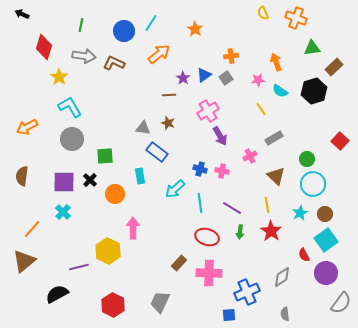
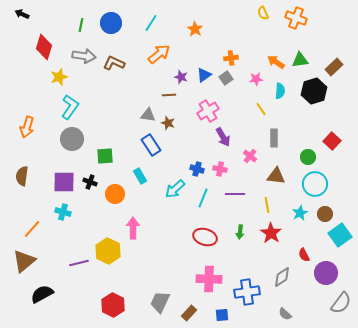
blue circle at (124, 31): moved 13 px left, 8 px up
green triangle at (312, 48): moved 12 px left, 12 px down
orange cross at (231, 56): moved 2 px down
orange arrow at (276, 62): rotated 36 degrees counterclockwise
yellow star at (59, 77): rotated 18 degrees clockwise
purple star at (183, 78): moved 2 px left, 1 px up; rotated 16 degrees counterclockwise
pink star at (258, 80): moved 2 px left, 1 px up
cyan semicircle at (280, 91): rotated 119 degrees counterclockwise
cyan L-shape at (70, 107): rotated 65 degrees clockwise
orange arrow at (27, 127): rotated 45 degrees counterclockwise
gray triangle at (143, 128): moved 5 px right, 13 px up
purple arrow at (220, 136): moved 3 px right, 1 px down
gray rectangle at (274, 138): rotated 60 degrees counterclockwise
red square at (340, 141): moved 8 px left
blue rectangle at (157, 152): moved 6 px left, 7 px up; rotated 20 degrees clockwise
pink cross at (250, 156): rotated 24 degrees counterclockwise
green circle at (307, 159): moved 1 px right, 2 px up
blue cross at (200, 169): moved 3 px left
pink cross at (222, 171): moved 2 px left, 2 px up
cyan rectangle at (140, 176): rotated 21 degrees counterclockwise
brown triangle at (276, 176): rotated 36 degrees counterclockwise
black cross at (90, 180): moved 2 px down; rotated 24 degrees counterclockwise
cyan circle at (313, 184): moved 2 px right
cyan line at (200, 203): moved 3 px right, 5 px up; rotated 30 degrees clockwise
purple line at (232, 208): moved 3 px right, 14 px up; rotated 30 degrees counterclockwise
cyan cross at (63, 212): rotated 28 degrees counterclockwise
red star at (271, 231): moved 2 px down
red ellipse at (207, 237): moved 2 px left
cyan square at (326, 240): moved 14 px right, 5 px up
brown rectangle at (179, 263): moved 10 px right, 50 px down
purple line at (79, 267): moved 4 px up
pink cross at (209, 273): moved 6 px down
blue cross at (247, 292): rotated 15 degrees clockwise
black semicircle at (57, 294): moved 15 px left
gray semicircle at (285, 314): rotated 40 degrees counterclockwise
blue square at (229, 315): moved 7 px left
